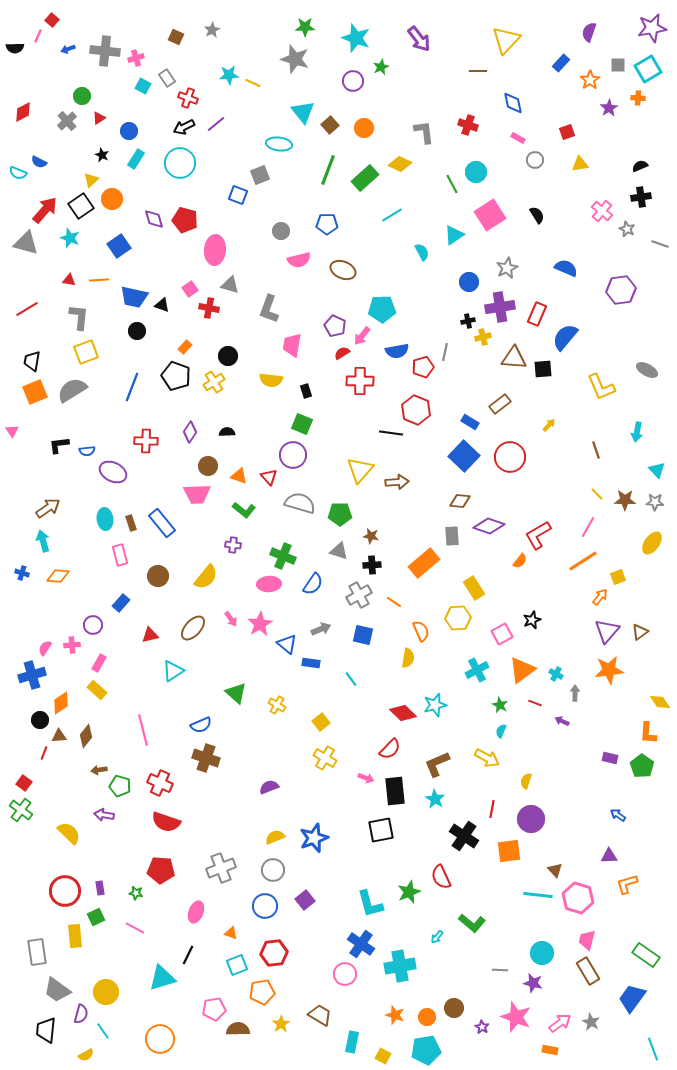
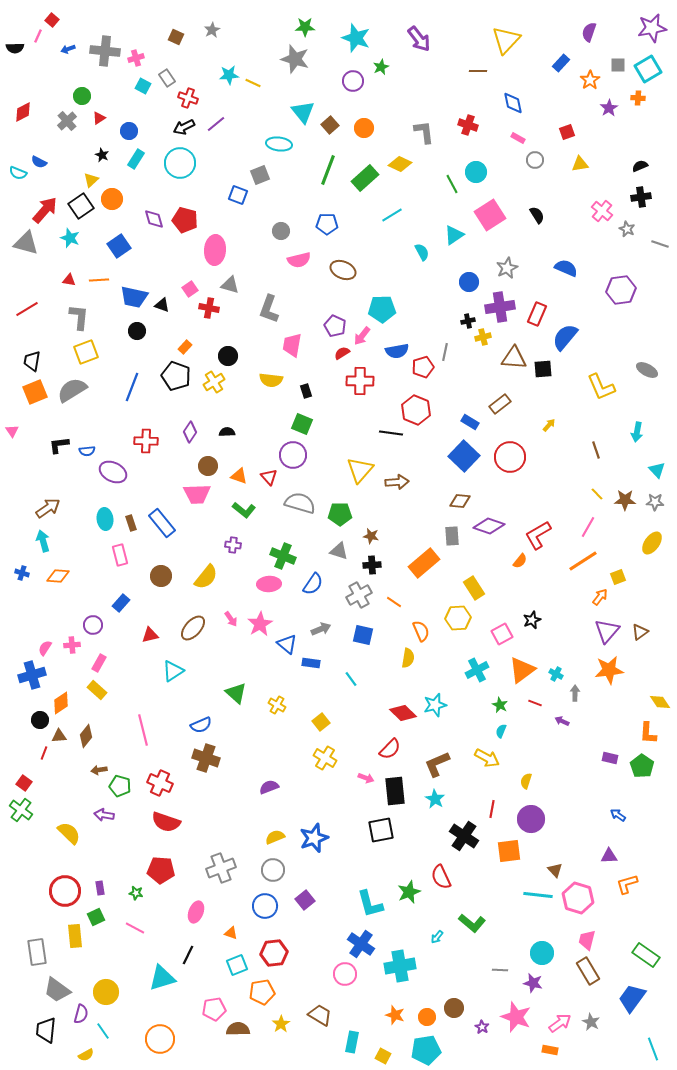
brown circle at (158, 576): moved 3 px right
